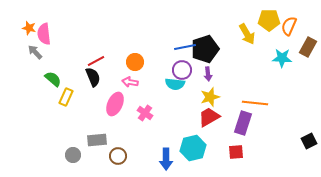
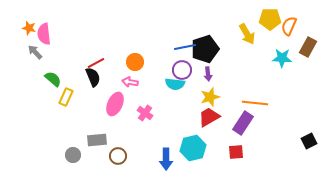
yellow pentagon: moved 1 px right, 1 px up
red line: moved 2 px down
purple rectangle: rotated 15 degrees clockwise
